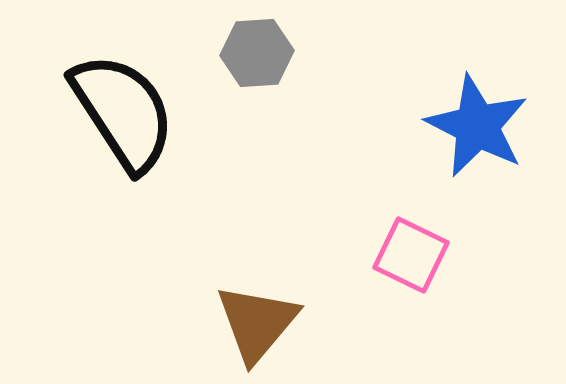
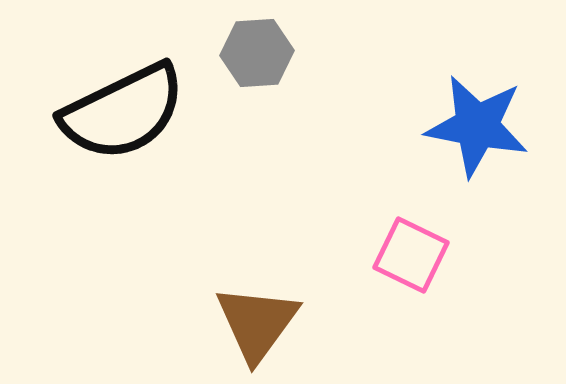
black semicircle: rotated 97 degrees clockwise
blue star: rotated 16 degrees counterclockwise
brown triangle: rotated 4 degrees counterclockwise
